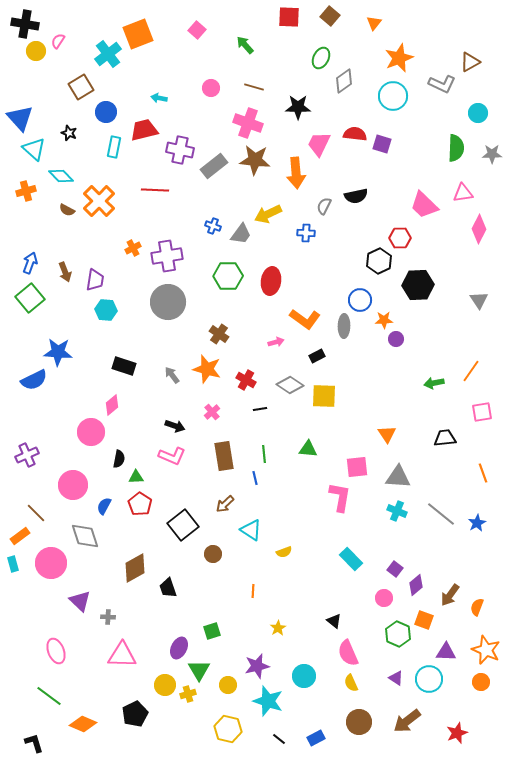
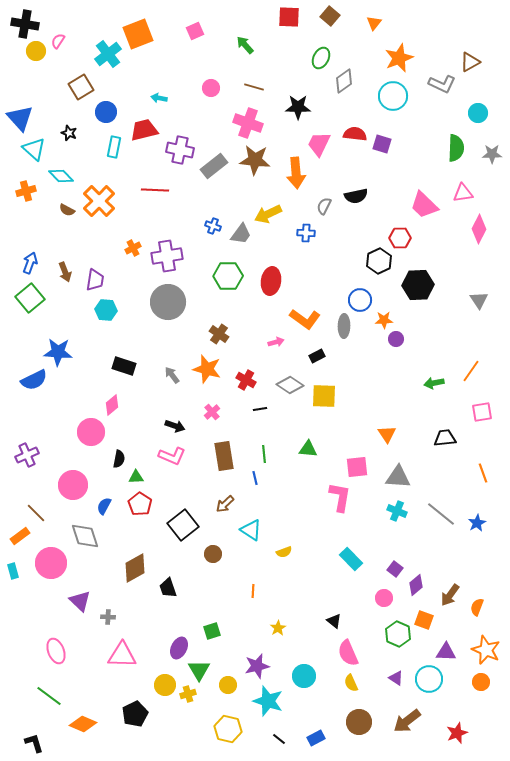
pink square at (197, 30): moved 2 px left, 1 px down; rotated 24 degrees clockwise
cyan rectangle at (13, 564): moved 7 px down
